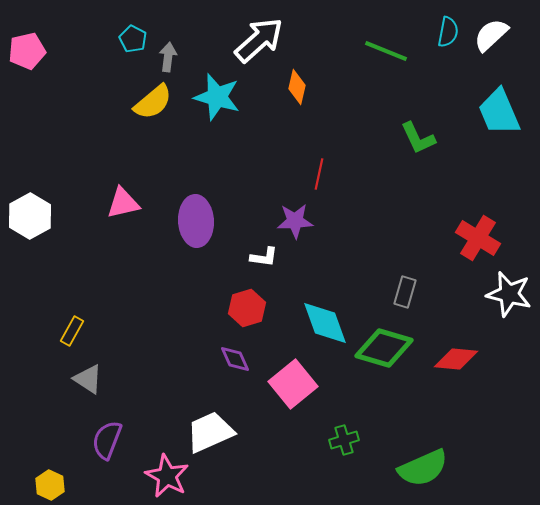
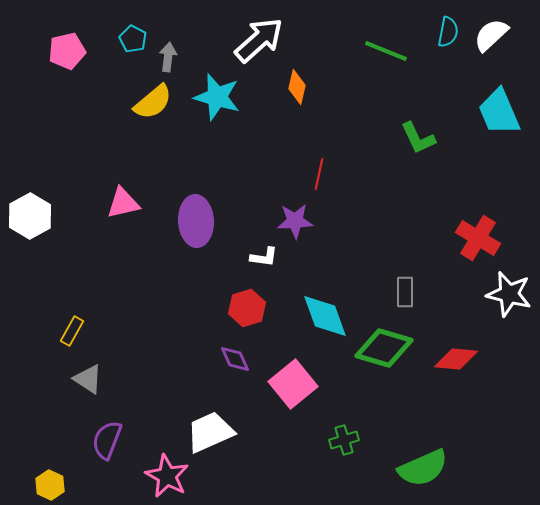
pink pentagon: moved 40 px right
gray rectangle: rotated 16 degrees counterclockwise
cyan diamond: moved 7 px up
